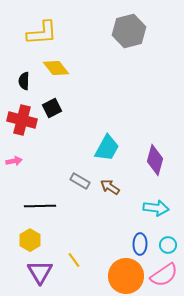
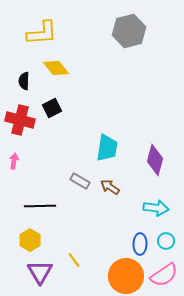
red cross: moved 2 px left
cyan trapezoid: rotated 20 degrees counterclockwise
pink arrow: rotated 70 degrees counterclockwise
cyan circle: moved 2 px left, 4 px up
